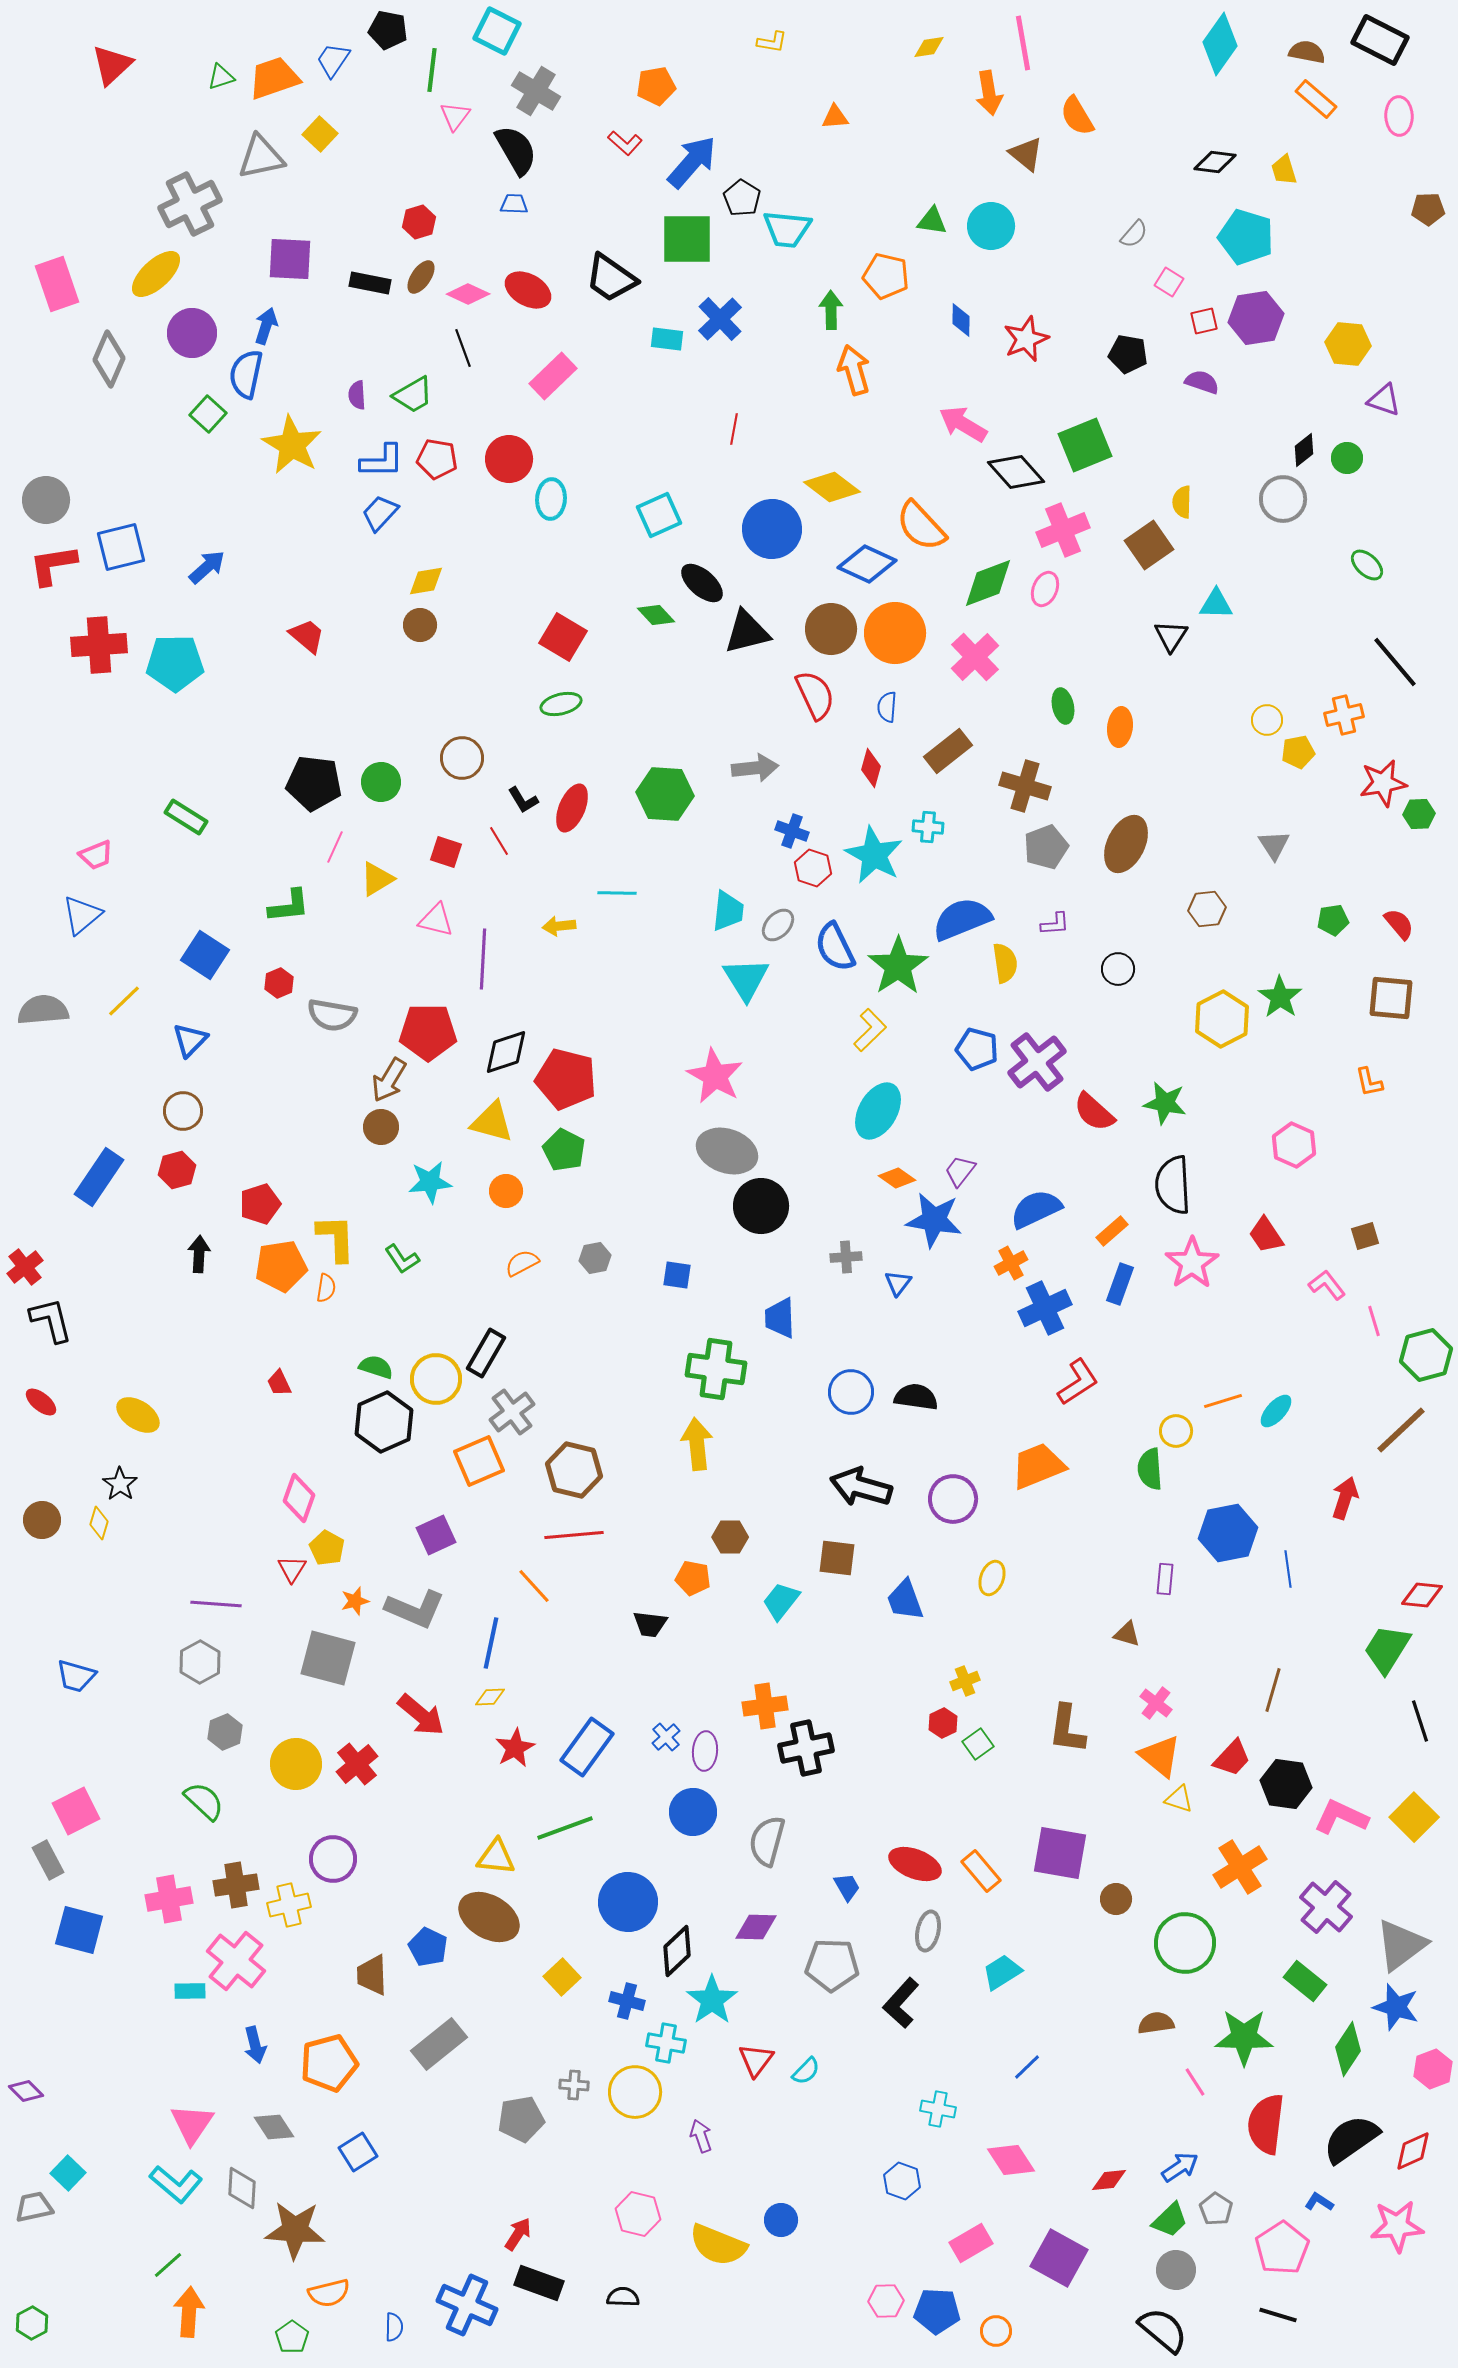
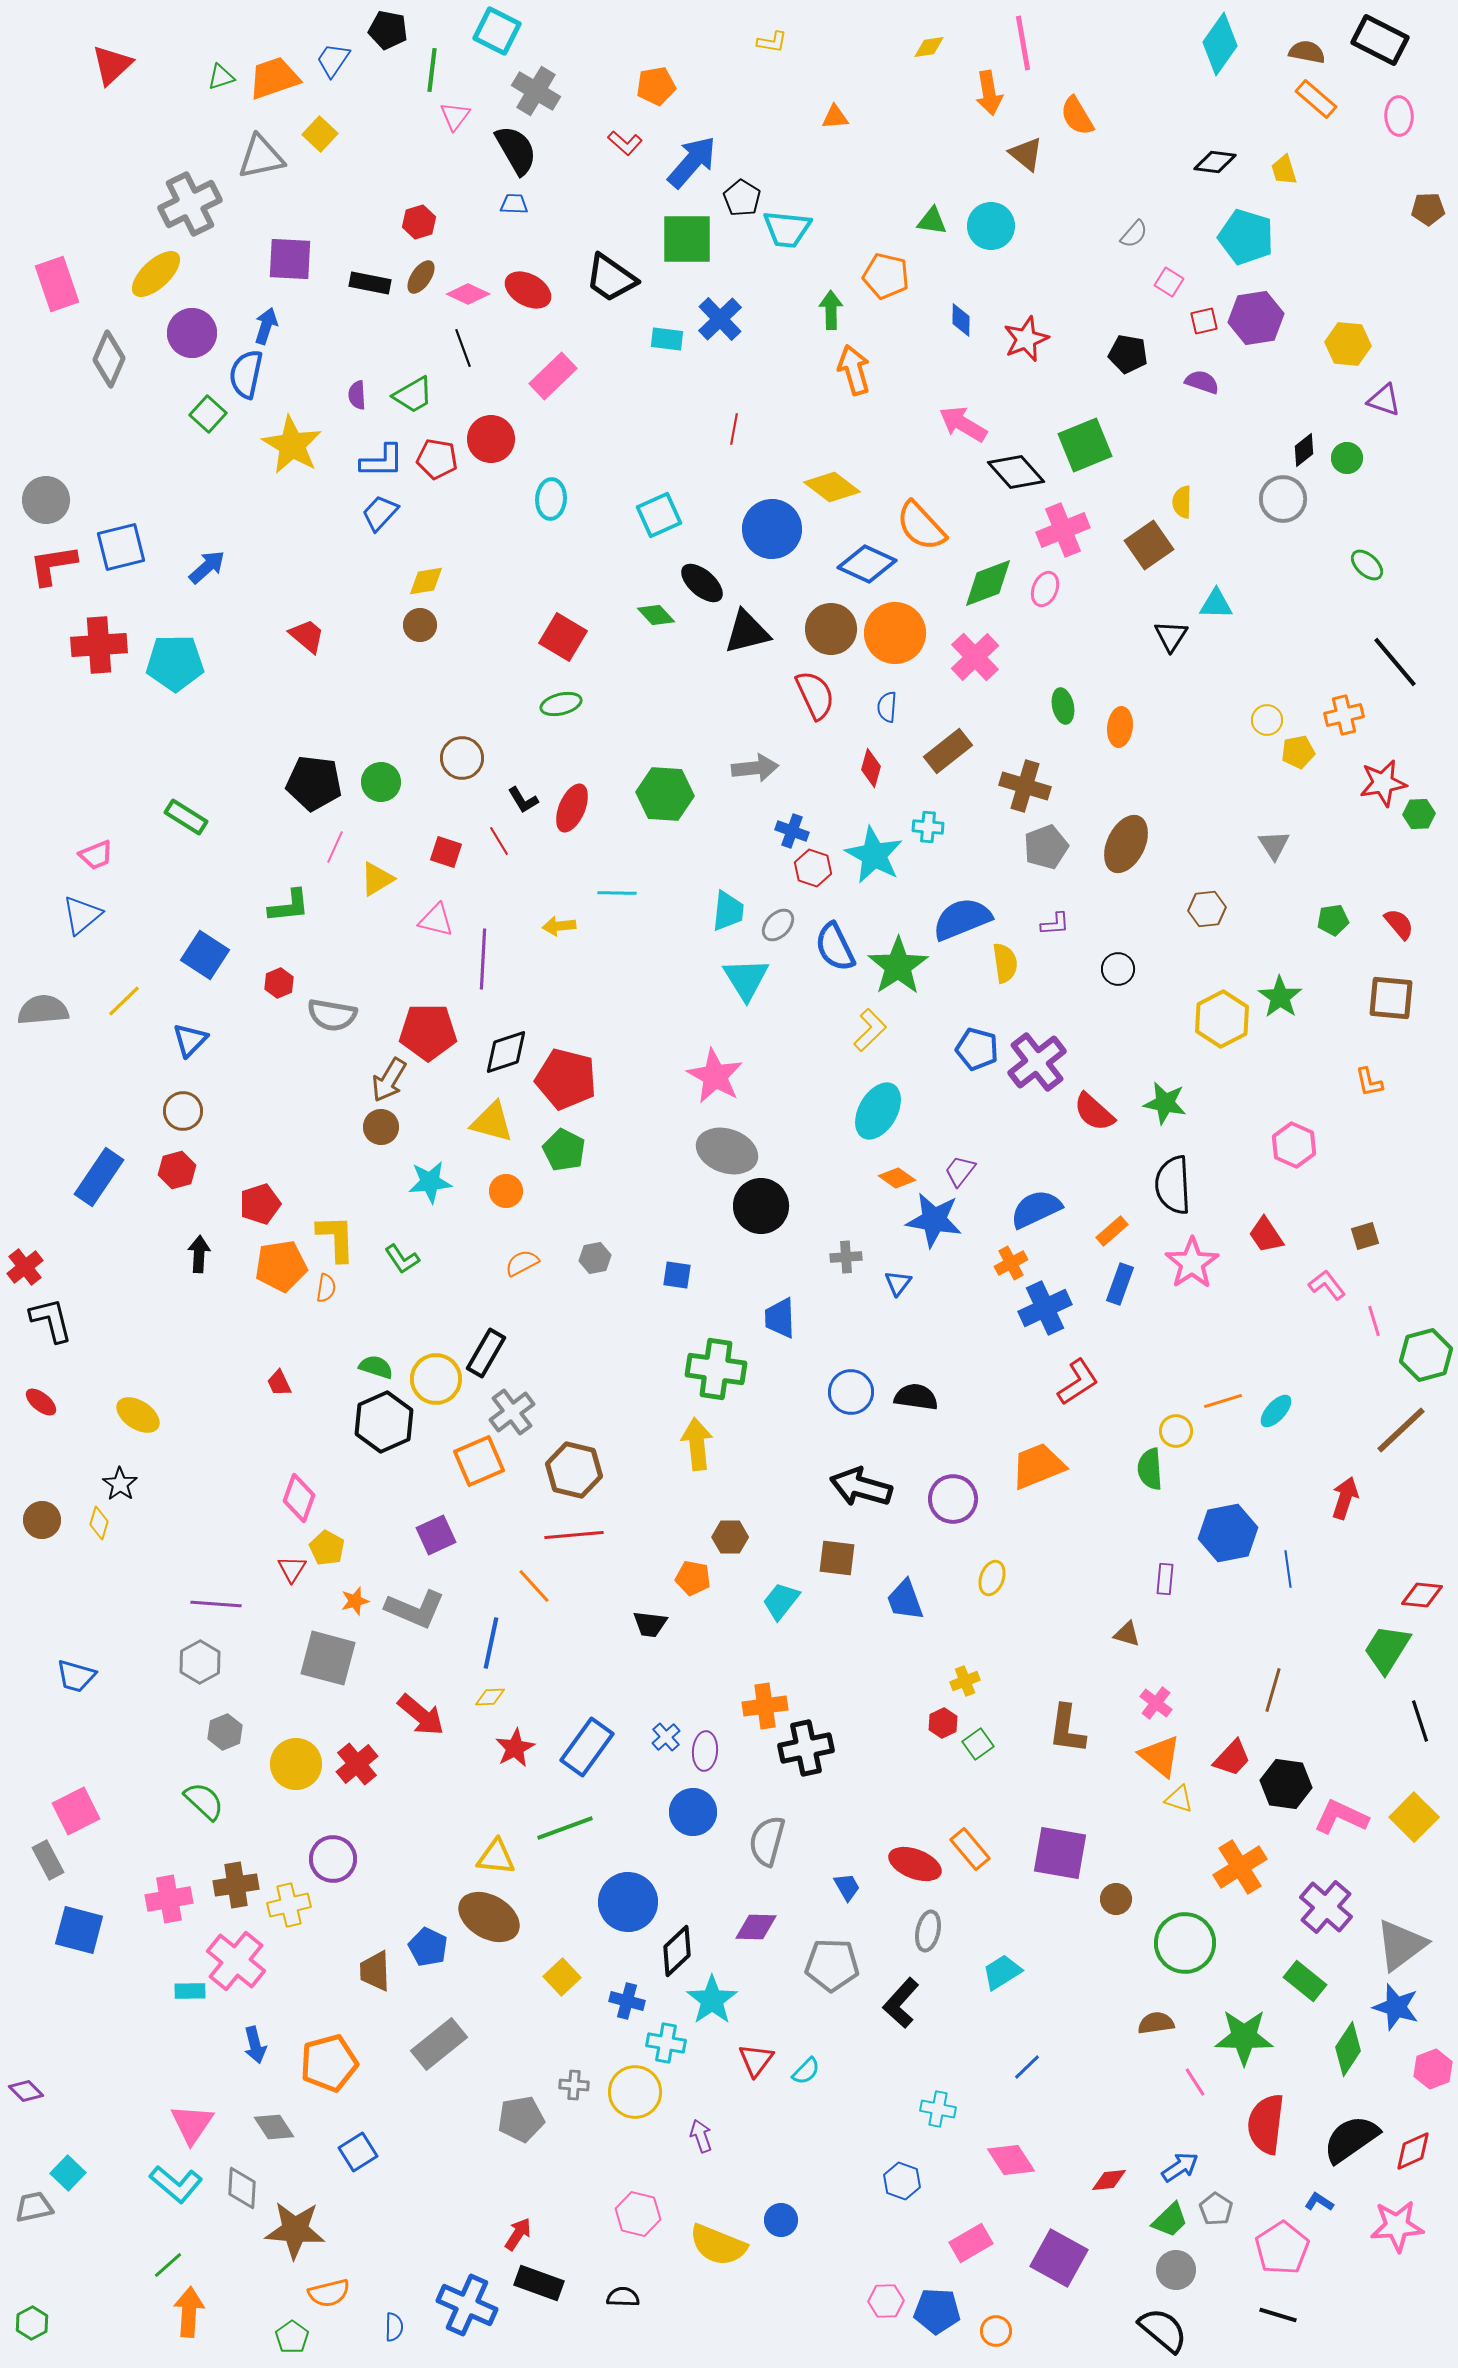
red circle at (509, 459): moved 18 px left, 20 px up
orange rectangle at (981, 1871): moved 11 px left, 22 px up
brown trapezoid at (372, 1975): moved 3 px right, 4 px up
